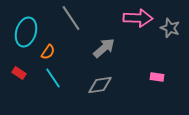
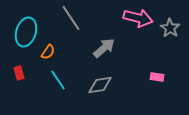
pink arrow: rotated 12 degrees clockwise
gray star: rotated 12 degrees clockwise
red rectangle: rotated 40 degrees clockwise
cyan line: moved 5 px right, 2 px down
